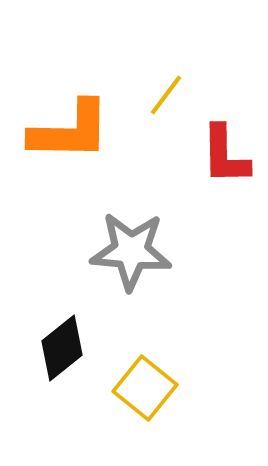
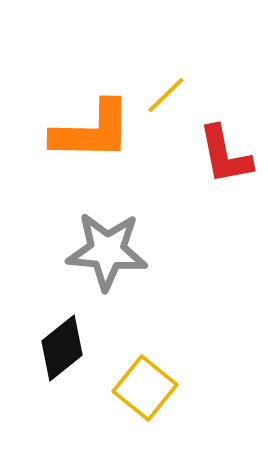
yellow line: rotated 9 degrees clockwise
orange L-shape: moved 22 px right
red L-shape: rotated 10 degrees counterclockwise
gray star: moved 24 px left
